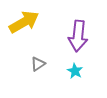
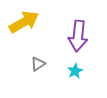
cyan star: rotated 14 degrees clockwise
